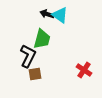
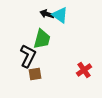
red cross: rotated 21 degrees clockwise
